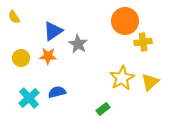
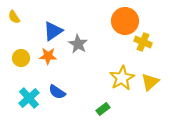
yellow cross: rotated 30 degrees clockwise
blue semicircle: rotated 132 degrees counterclockwise
